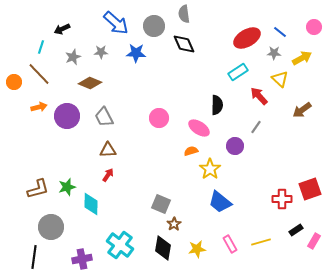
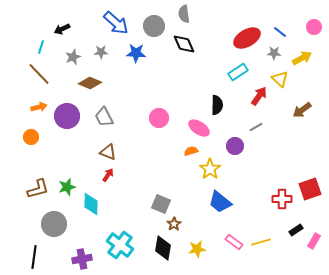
orange circle at (14, 82): moved 17 px right, 55 px down
red arrow at (259, 96): rotated 78 degrees clockwise
gray line at (256, 127): rotated 24 degrees clockwise
brown triangle at (108, 150): moved 2 px down; rotated 24 degrees clockwise
gray circle at (51, 227): moved 3 px right, 3 px up
pink rectangle at (230, 244): moved 4 px right, 2 px up; rotated 24 degrees counterclockwise
